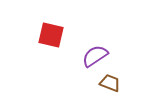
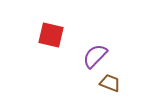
purple semicircle: rotated 12 degrees counterclockwise
